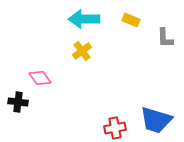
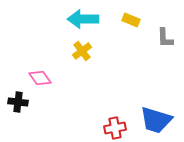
cyan arrow: moved 1 px left
